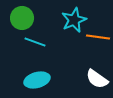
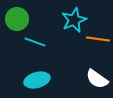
green circle: moved 5 px left, 1 px down
orange line: moved 2 px down
